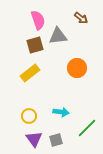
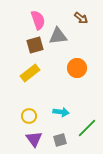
gray square: moved 4 px right
